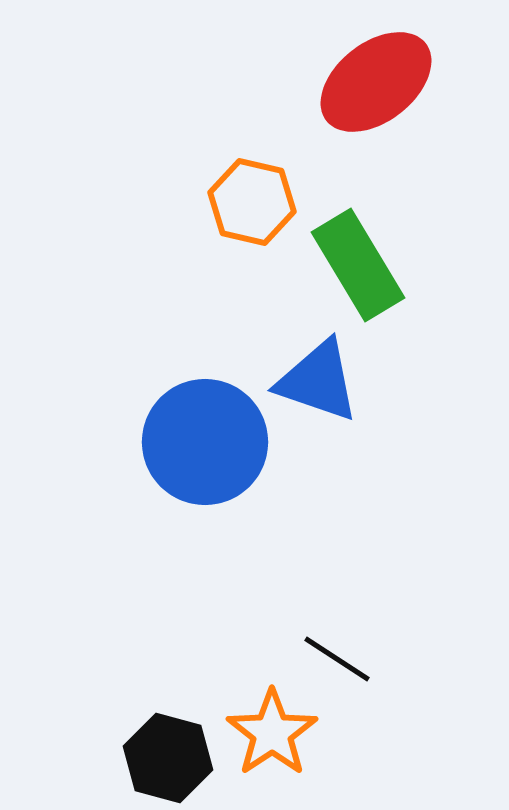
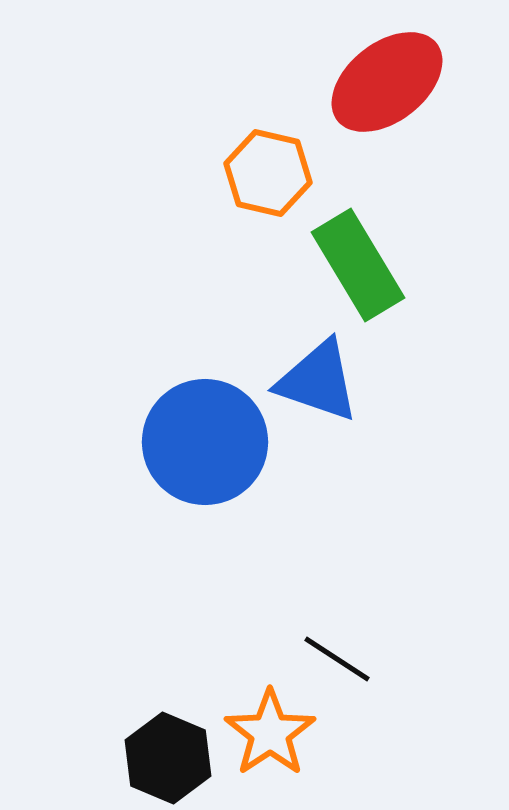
red ellipse: moved 11 px right
orange hexagon: moved 16 px right, 29 px up
orange star: moved 2 px left
black hexagon: rotated 8 degrees clockwise
